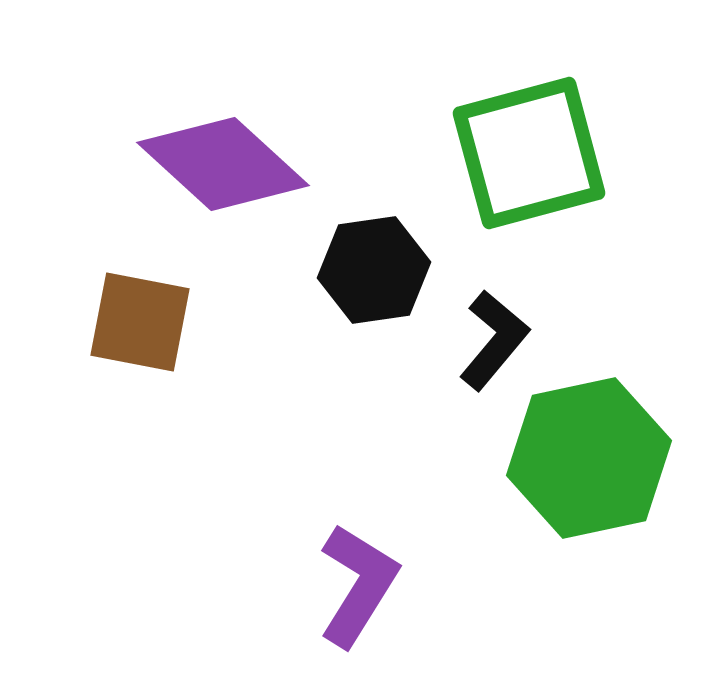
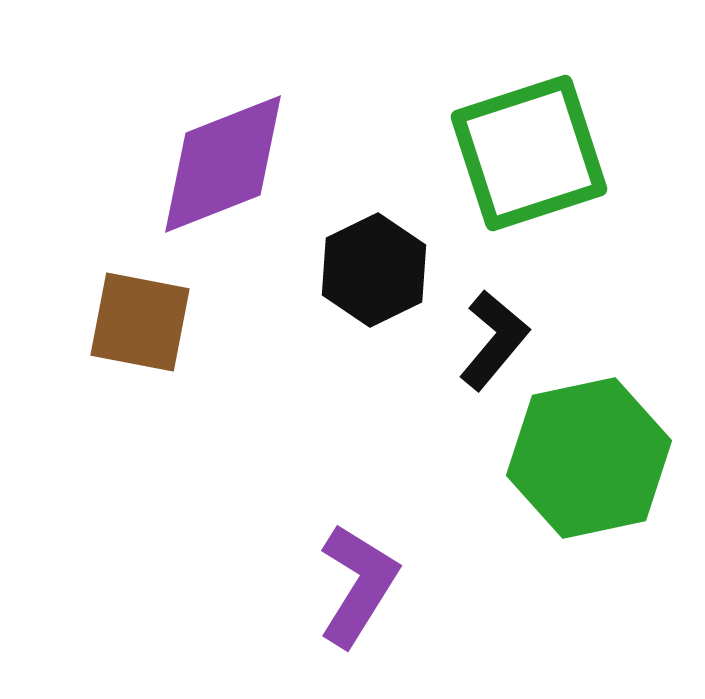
green square: rotated 3 degrees counterclockwise
purple diamond: rotated 64 degrees counterclockwise
black hexagon: rotated 18 degrees counterclockwise
